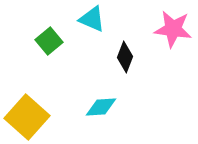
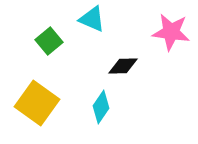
pink star: moved 2 px left, 3 px down
black diamond: moved 2 px left, 9 px down; rotated 68 degrees clockwise
cyan diamond: rotated 52 degrees counterclockwise
yellow square: moved 10 px right, 14 px up; rotated 6 degrees counterclockwise
